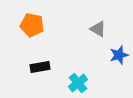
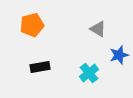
orange pentagon: rotated 25 degrees counterclockwise
cyan cross: moved 11 px right, 10 px up
